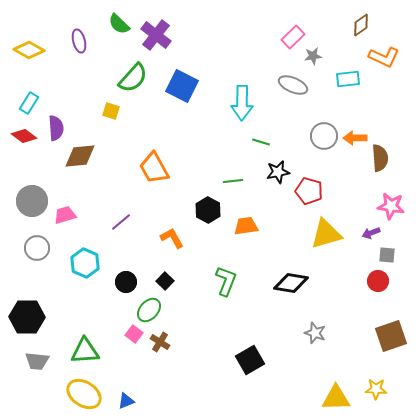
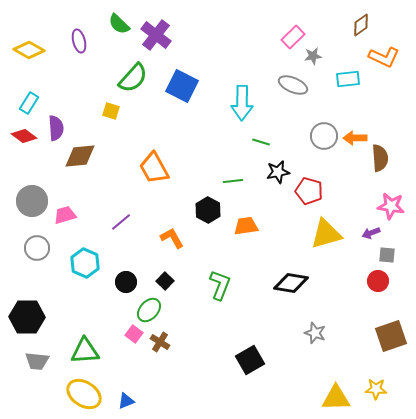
green L-shape at (226, 281): moved 6 px left, 4 px down
